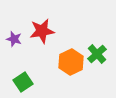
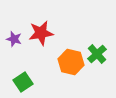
red star: moved 1 px left, 2 px down
orange hexagon: rotated 20 degrees counterclockwise
